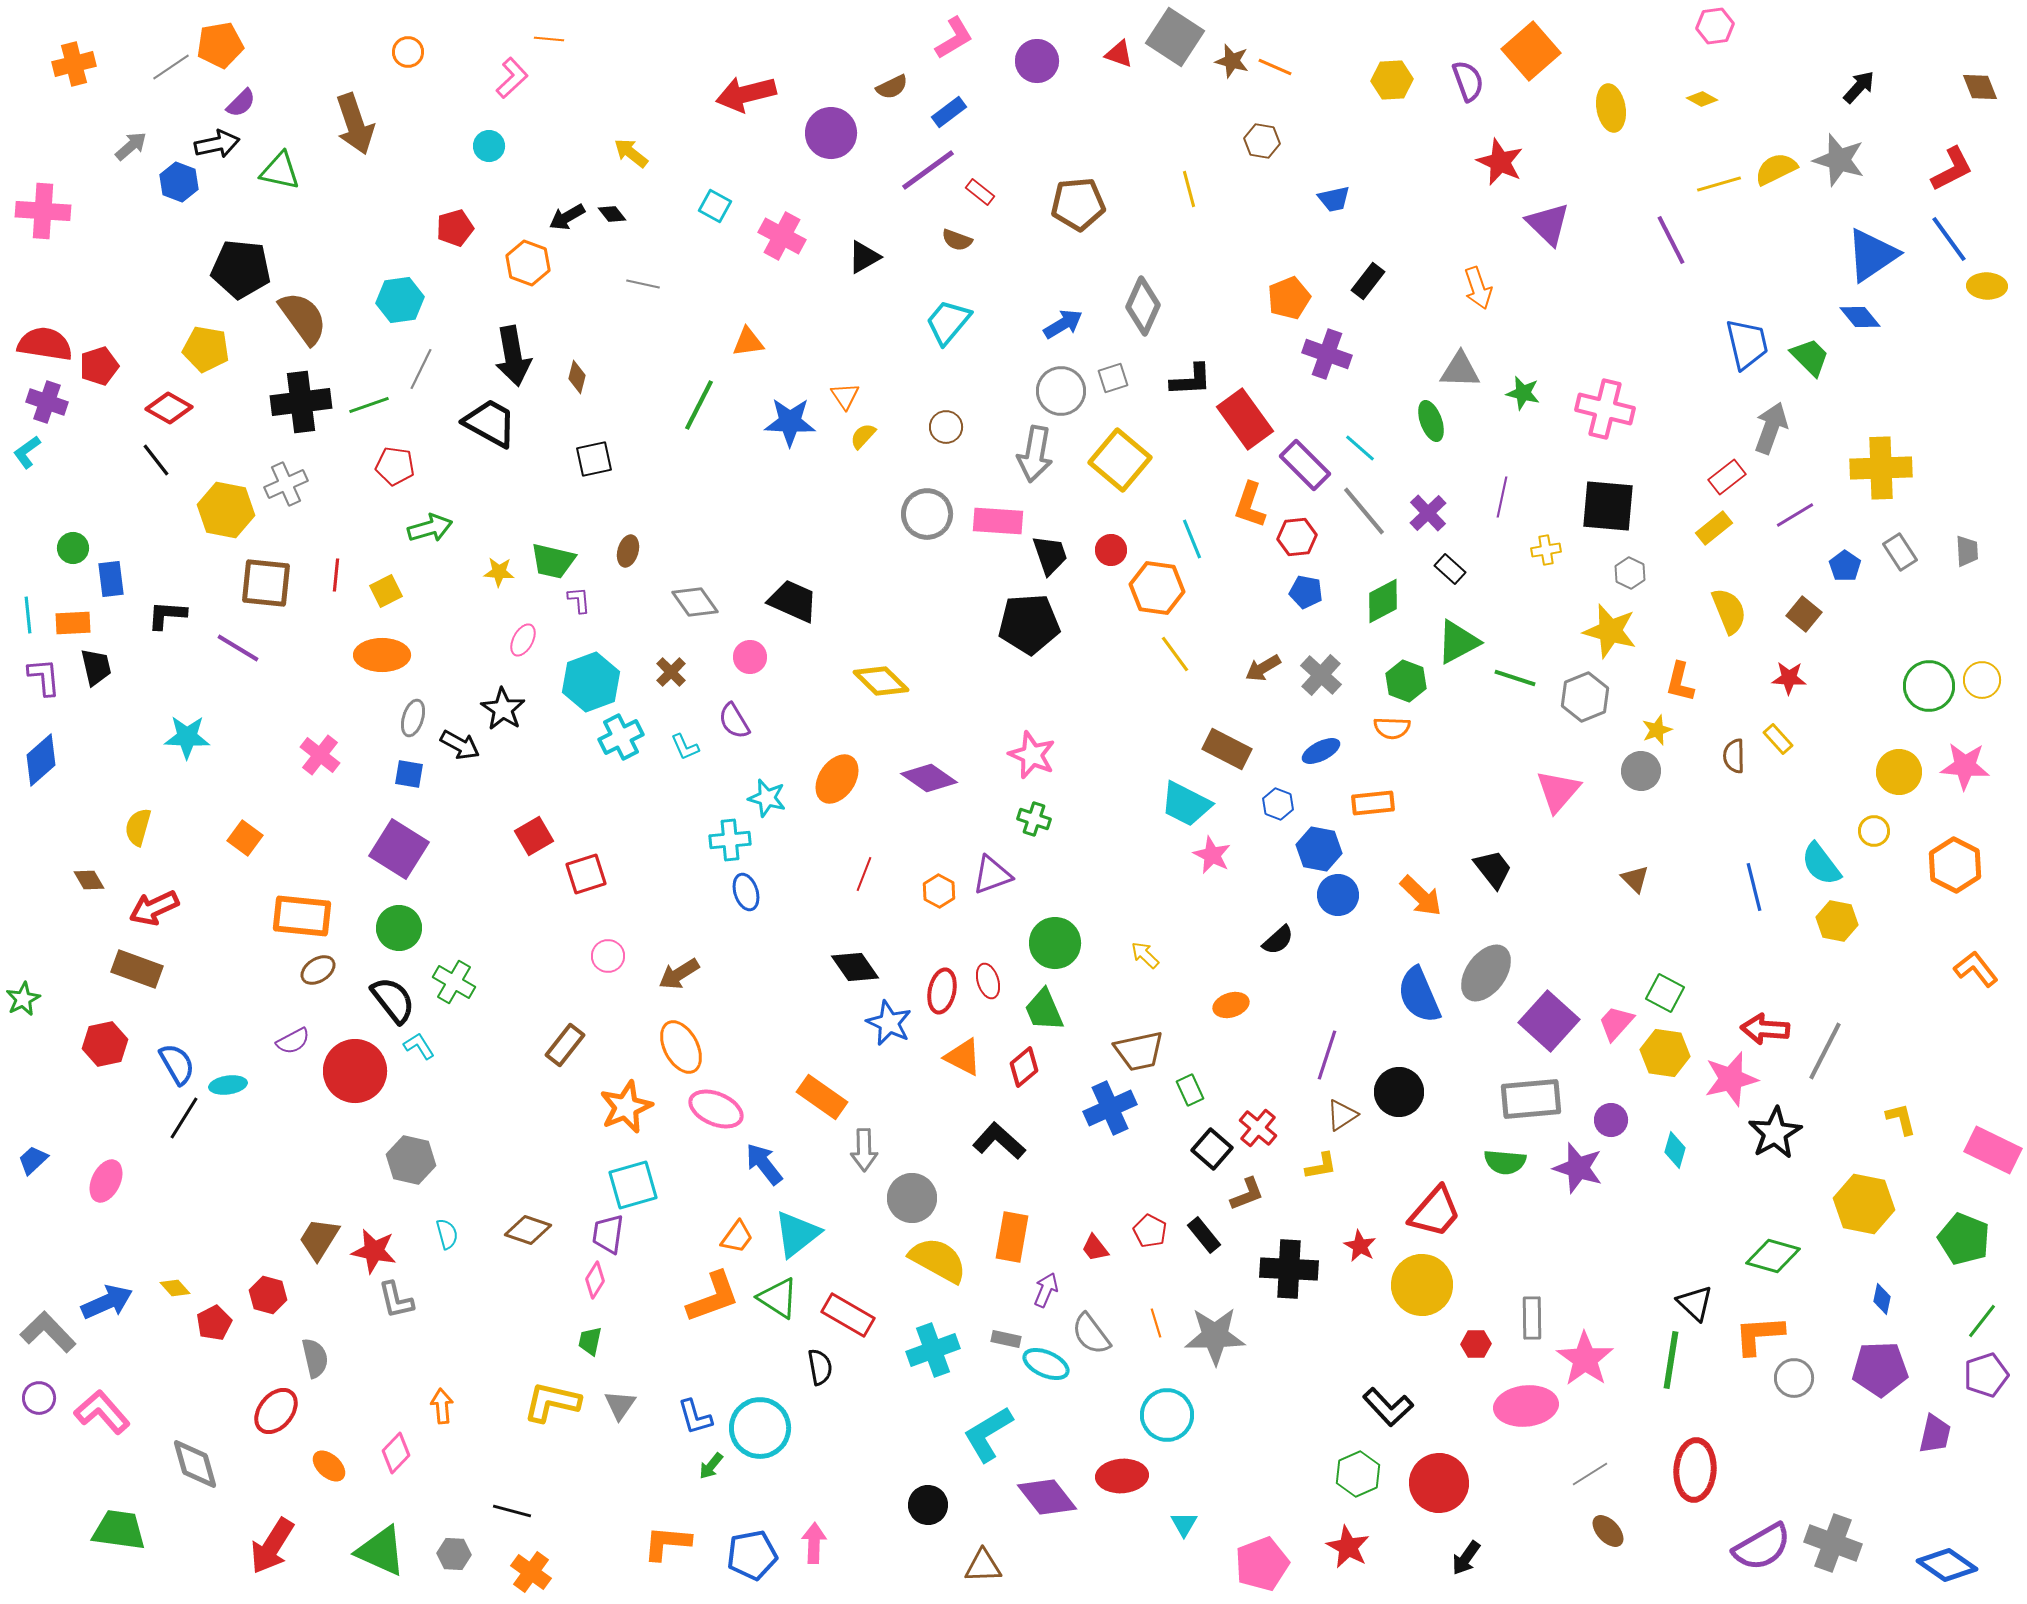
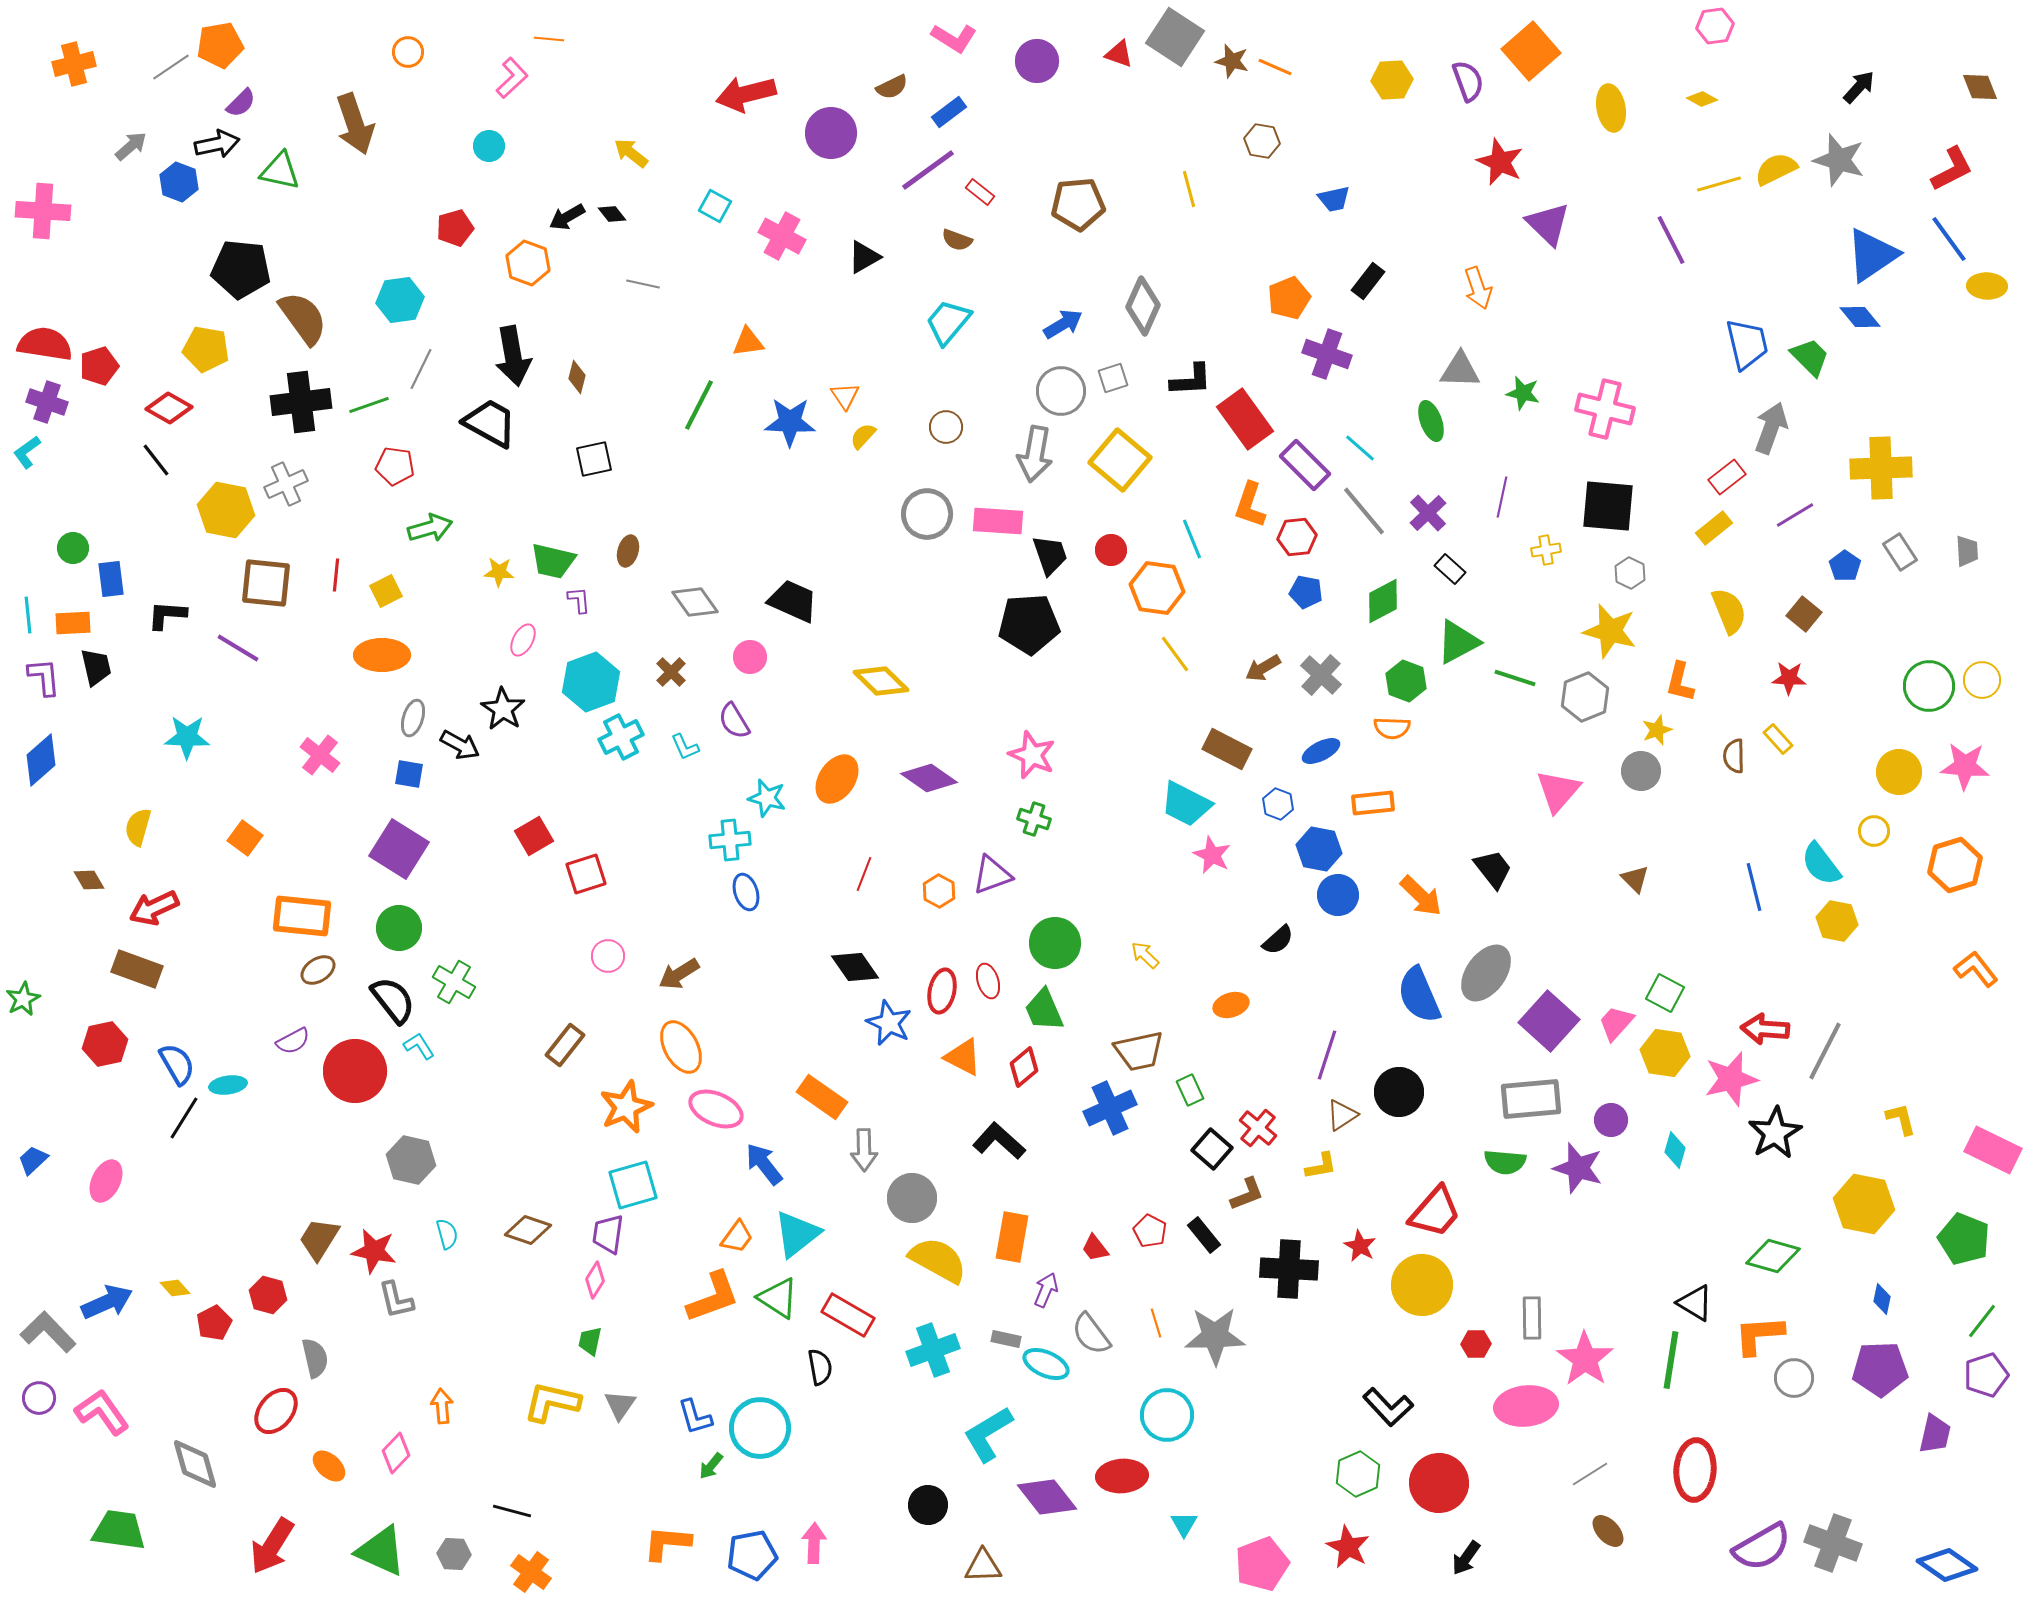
pink L-shape at (954, 38): rotated 63 degrees clockwise
orange hexagon at (1955, 865): rotated 16 degrees clockwise
black triangle at (1695, 1303): rotated 12 degrees counterclockwise
pink L-shape at (102, 1412): rotated 6 degrees clockwise
